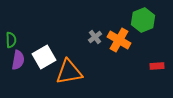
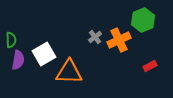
orange cross: rotated 35 degrees clockwise
white square: moved 3 px up
red rectangle: moved 7 px left; rotated 24 degrees counterclockwise
orange triangle: rotated 12 degrees clockwise
